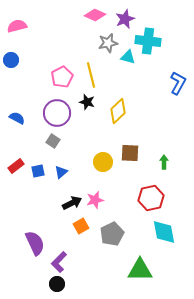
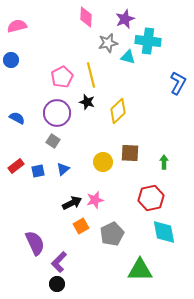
pink diamond: moved 9 px left, 2 px down; rotated 70 degrees clockwise
blue triangle: moved 2 px right, 3 px up
